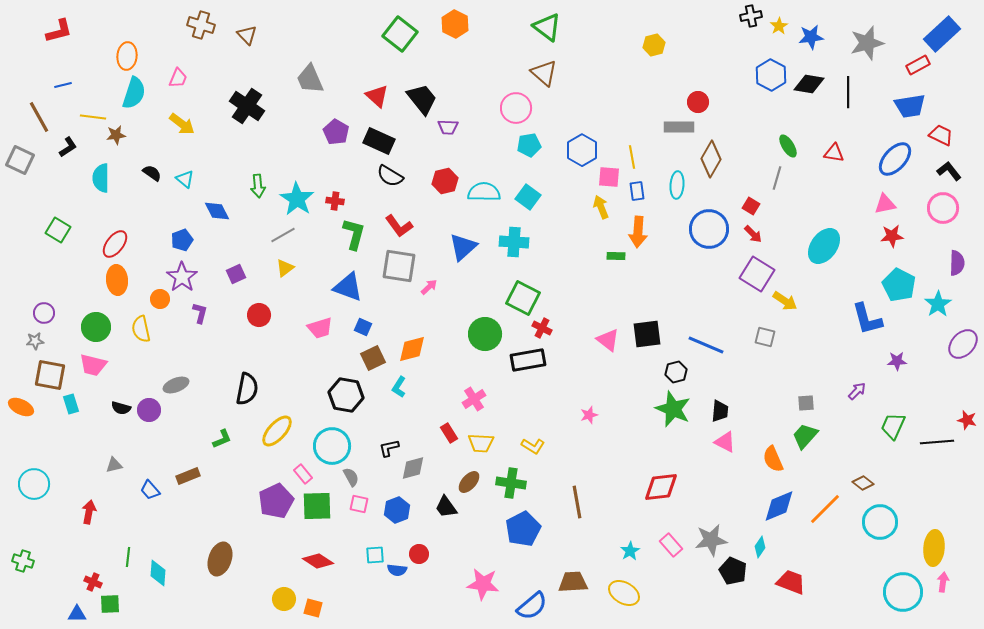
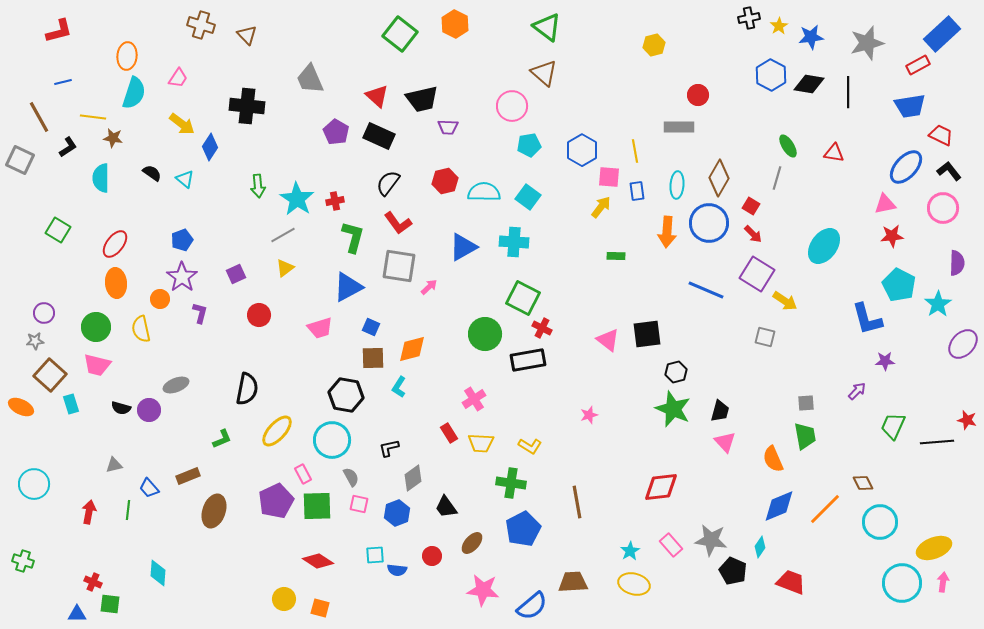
black cross at (751, 16): moved 2 px left, 2 px down
pink trapezoid at (178, 78): rotated 10 degrees clockwise
blue line at (63, 85): moved 3 px up
black trapezoid at (422, 99): rotated 116 degrees clockwise
red circle at (698, 102): moved 7 px up
black cross at (247, 106): rotated 28 degrees counterclockwise
pink circle at (516, 108): moved 4 px left, 2 px up
brown star at (116, 135): moved 3 px left, 3 px down; rotated 18 degrees clockwise
black rectangle at (379, 141): moved 5 px up
yellow line at (632, 157): moved 3 px right, 6 px up
brown diamond at (711, 159): moved 8 px right, 19 px down
blue ellipse at (895, 159): moved 11 px right, 8 px down
black semicircle at (390, 176): moved 2 px left, 7 px down; rotated 96 degrees clockwise
red cross at (335, 201): rotated 18 degrees counterclockwise
yellow arrow at (601, 207): rotated 60 degrees clockwise
blue diamond at (217, 211): moved 7 px left, 64 px up; rotated 60 degrees clockwise
red L-shape at (399, 226): moved 1 px left, 3 px up
blue circle at (709, 229): moved 6 px up
orange arrow at (638, 232): moved 29 px right
green L-shape at (354, 234): moved 1 px left, 3 px down
blue triangle at (463, 247): rotated 12 degrees clockwise
orange ellipse at (117, 280): moved 1 px left, 3 px down
blue triangle at (348, 287): rotated 48 degrees counterclockwise
blue square at (363, 327): moved 8 px right
blue line at (706, 345): moved 55 px up
brown square at (373, 358): rotated 25 degrees clockwise
purple star at (897, 361): moved 12 px left
pink trapezoid at (93, 365): moved 4 px right
brown square at (50, 375): rotated 32 degrees clockwise
black trapezoid at (720, 411): rotated 10 degrees clockwise
green trapezoid at (805, 436): rotated 128 degrees clockwise
pink triangle at (725, 442): rotated 20 degrees clockwise
cyan circle at (332, 446): moved 6 px up
yellow L-shape at (533, 446): moved 3 px left
gray diamond at (413, 468): moved 10 px down; rotated 20 degrees counterclockwise
pink rectangle at (303, 474): rotated 12 degrees clockwise
brown ellipse at (469, 482): moved 3 px right, 61 px down
brown diamond at (863, 483): rotated 25 degrees clockwise
blue trapezoid at (150, 490): moved 1 px left, 2 px up
blue hexagon at (397, 510): moved 3 px down
gray star at (711, 540): rotated 16 degrees clockwise
yellow ellipse at (934, 548): rotated 64 degrees clockwise
red circle at (419, 554): moved 13 px right, 2 px down
green line at (128, 557): moved 47 px up
brown ellipse at (220, 559): moved 6 px left, 48 px up
pink star at (483, 584): moved 6 px down
cyan circle at (903, 592): moved 1 px left, 9 px up
yellow ellipse at (624, 593): moved 10 px right, 9 px up; rotated 16 degrees counterclockwise
green square at (110, 604): rotated 10 degrees clockwise
orange square at (313, 608): moved 7 px right
